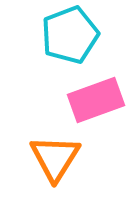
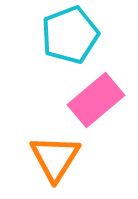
pink rectangle: rotated 20 degrees counterclockwise
